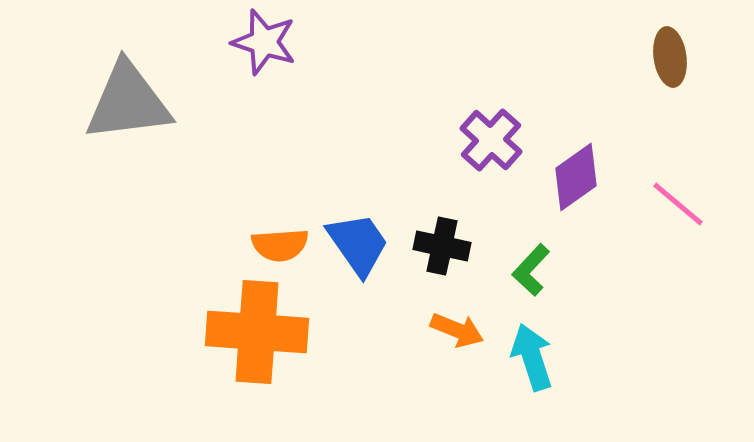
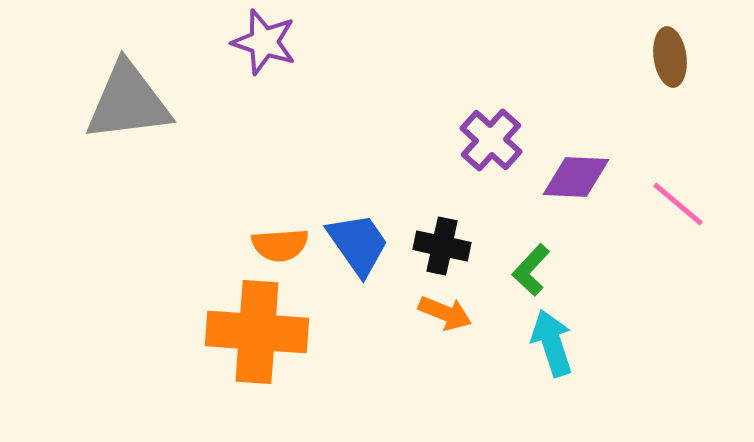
purple diamond: rotated 38 degrees clockwise
orange arrow: moved 12 px left, 17 px up
cyan arrow: moved 20 px right, 14 px up
